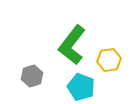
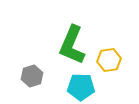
green L-shape: rotated 15 degrees counterclockwise
cyan pentagon: rotated 20 degrees counterclockwise
